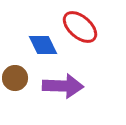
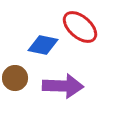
blue diamond: rotated 52 degrees counterclockwise
